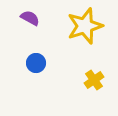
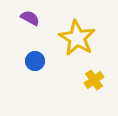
yellow star: moved 8 px left, 12 px down; rotated 24 degrees counterclockwise
blue circle: moved 1 px left, 2 px up
